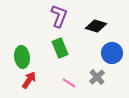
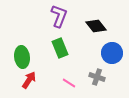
black diamond: rotated 35 degrees clockwise
gray cross: rotated 28 degrees counterclockwise
